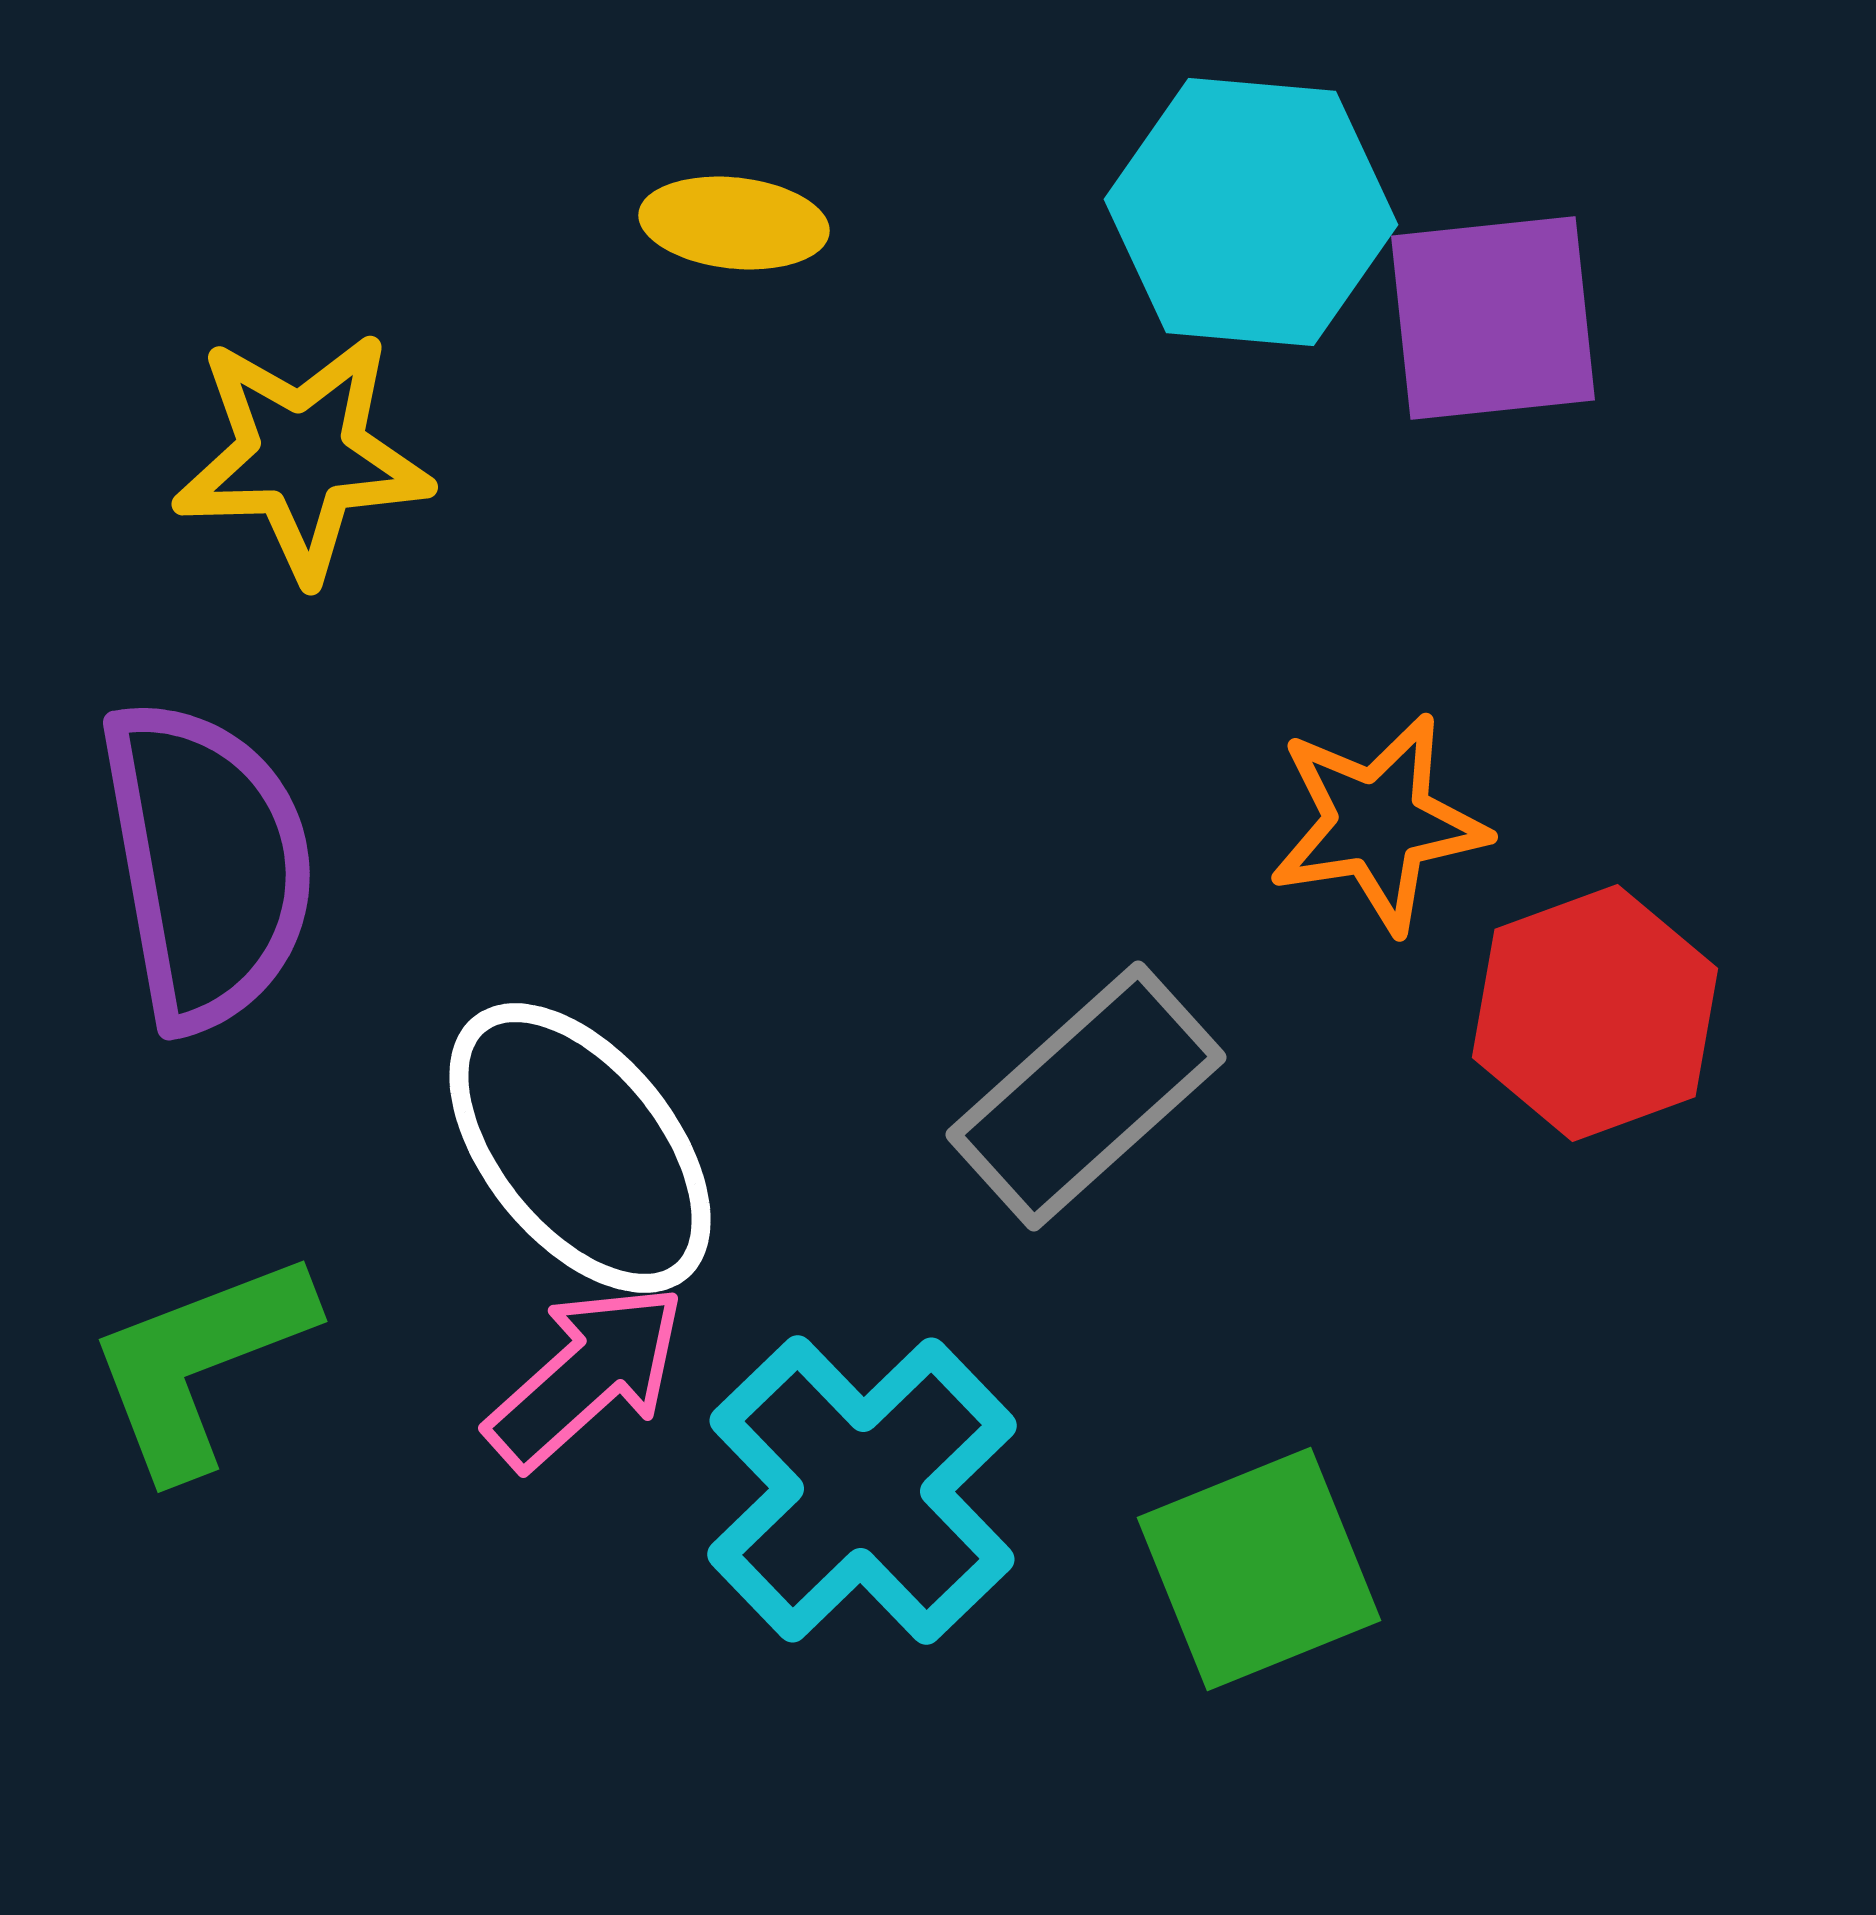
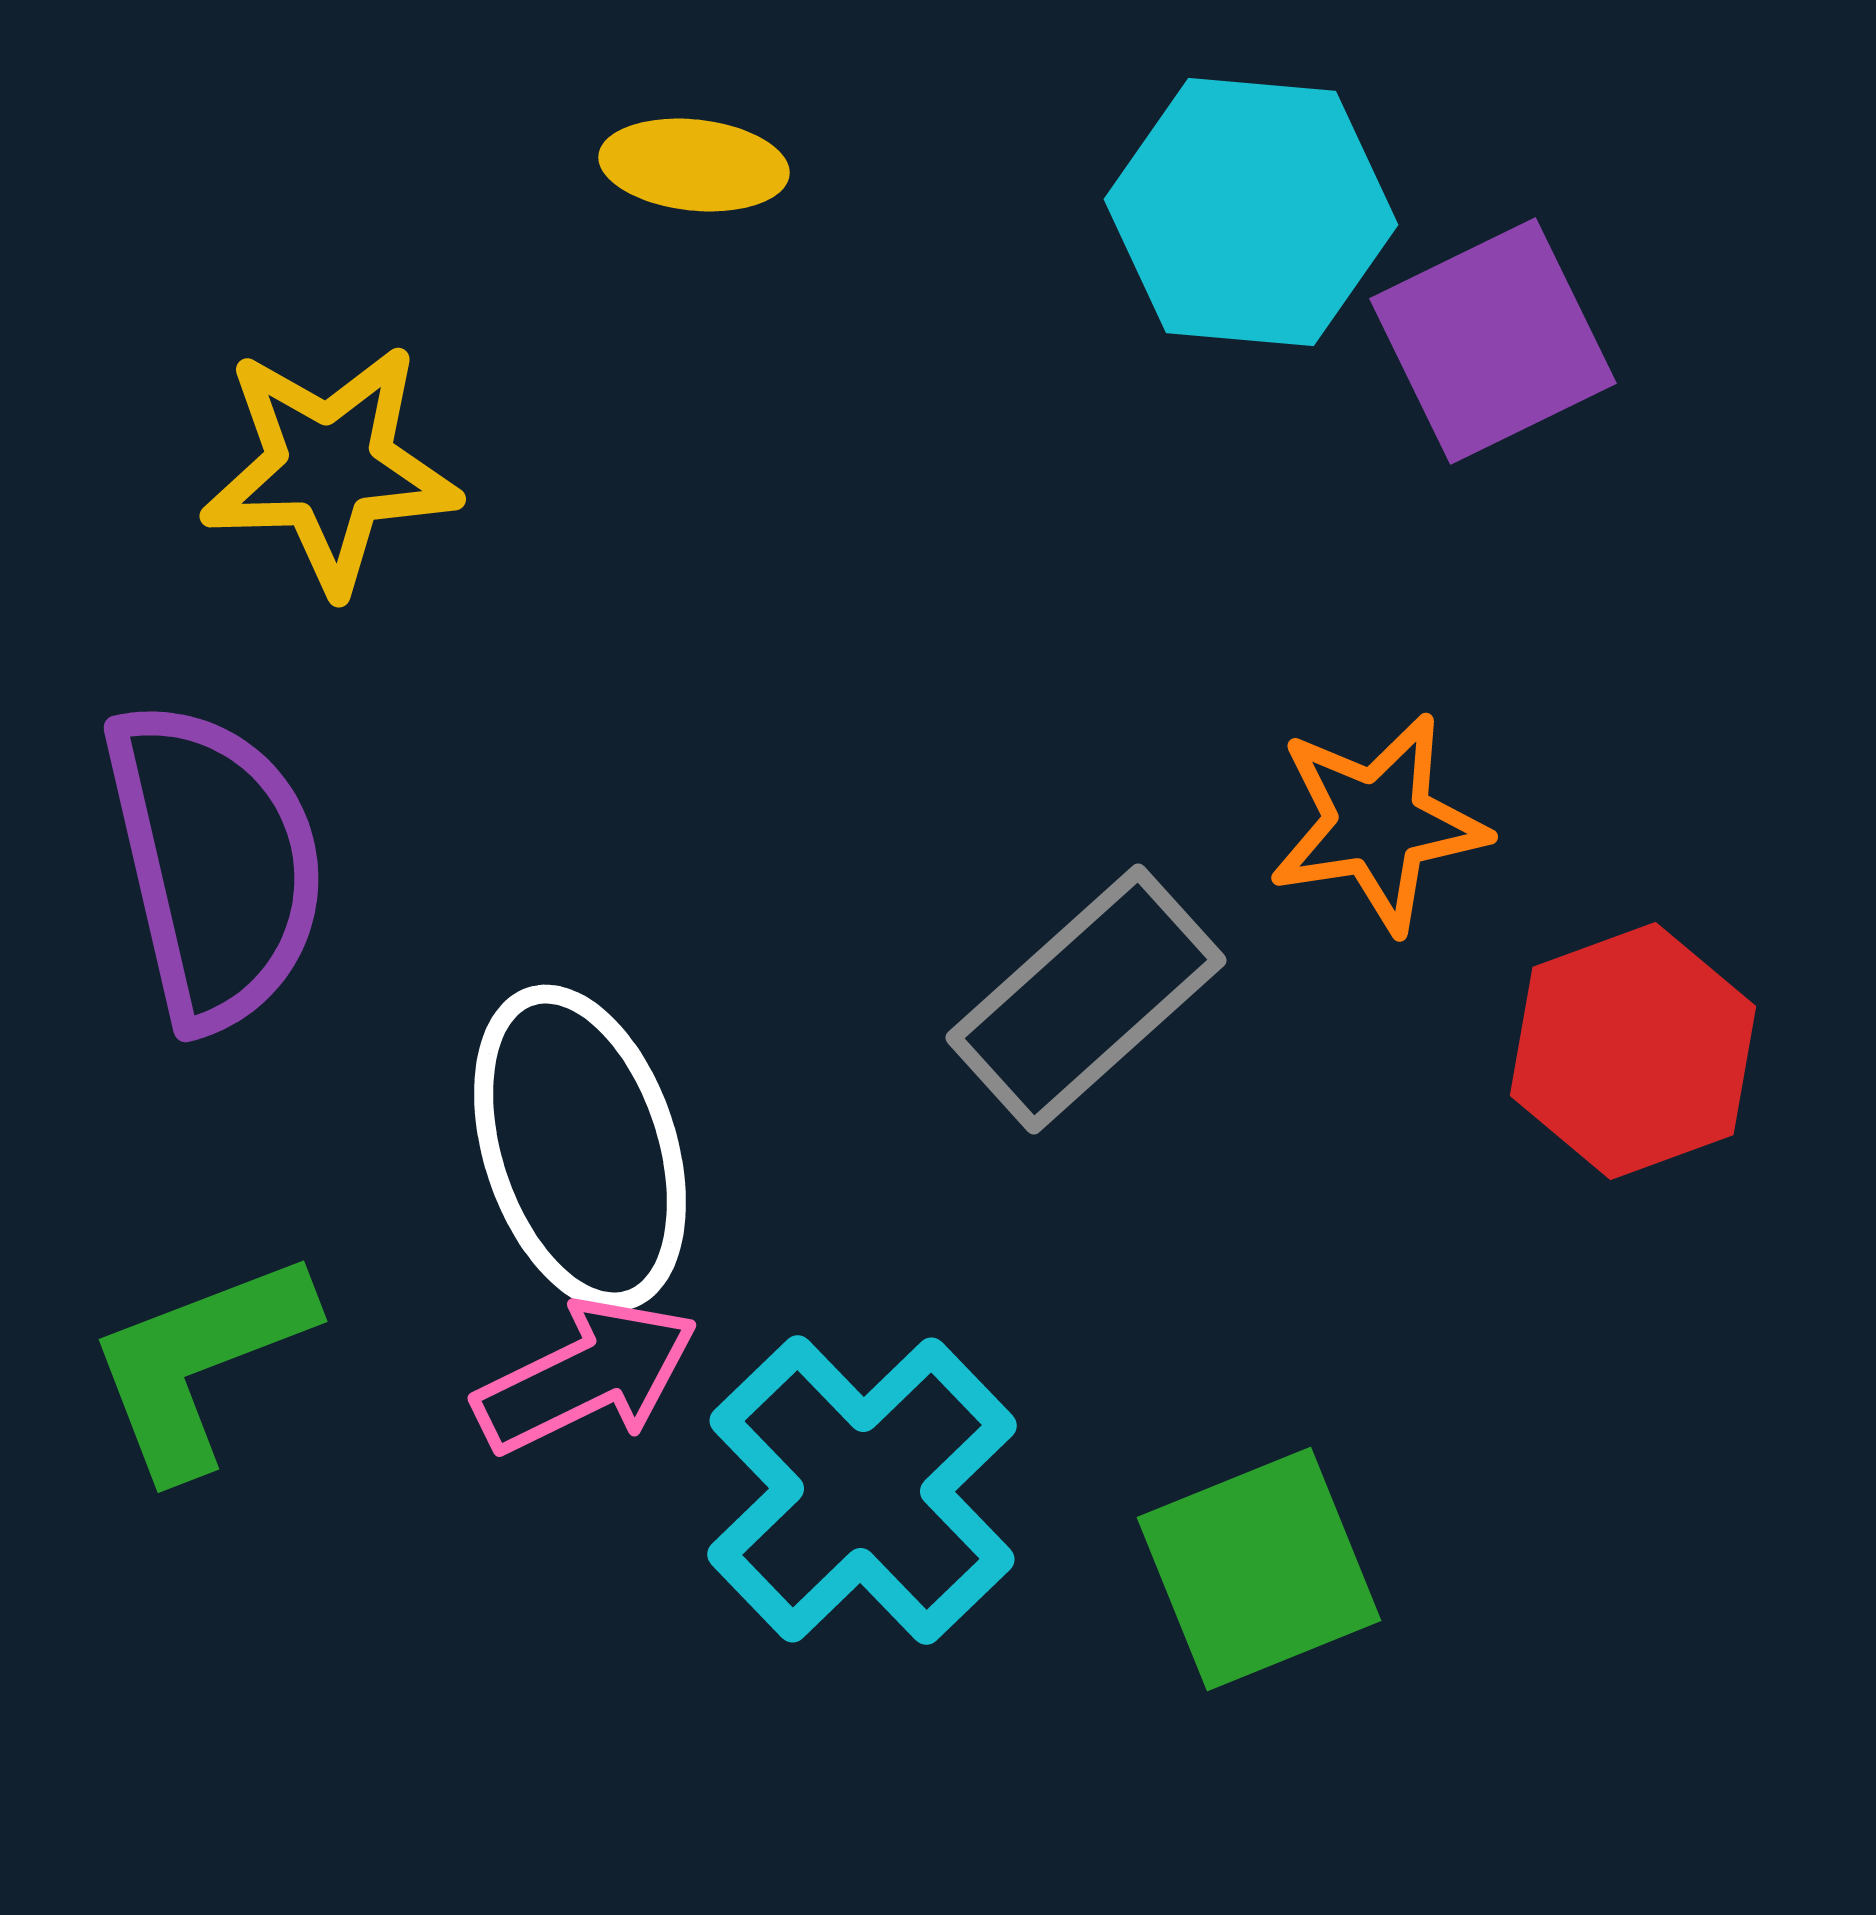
yellow ellipse: moved 40 px left, 58 px up
purple square: moved 23 px down; rotated 20 degrees counterclockwise
yellow star: moved 28 px right, 12 px down
purple semicircle: moved 8 px right; rotated 3 degrees counterclockwise
red hexagon: moved 38 px right, 38 px down
gray rectangle: moved 97 px up
white ellipse: rotated 21 degrees clockwise
pink arrow: rotated 16 degrees clockwise
